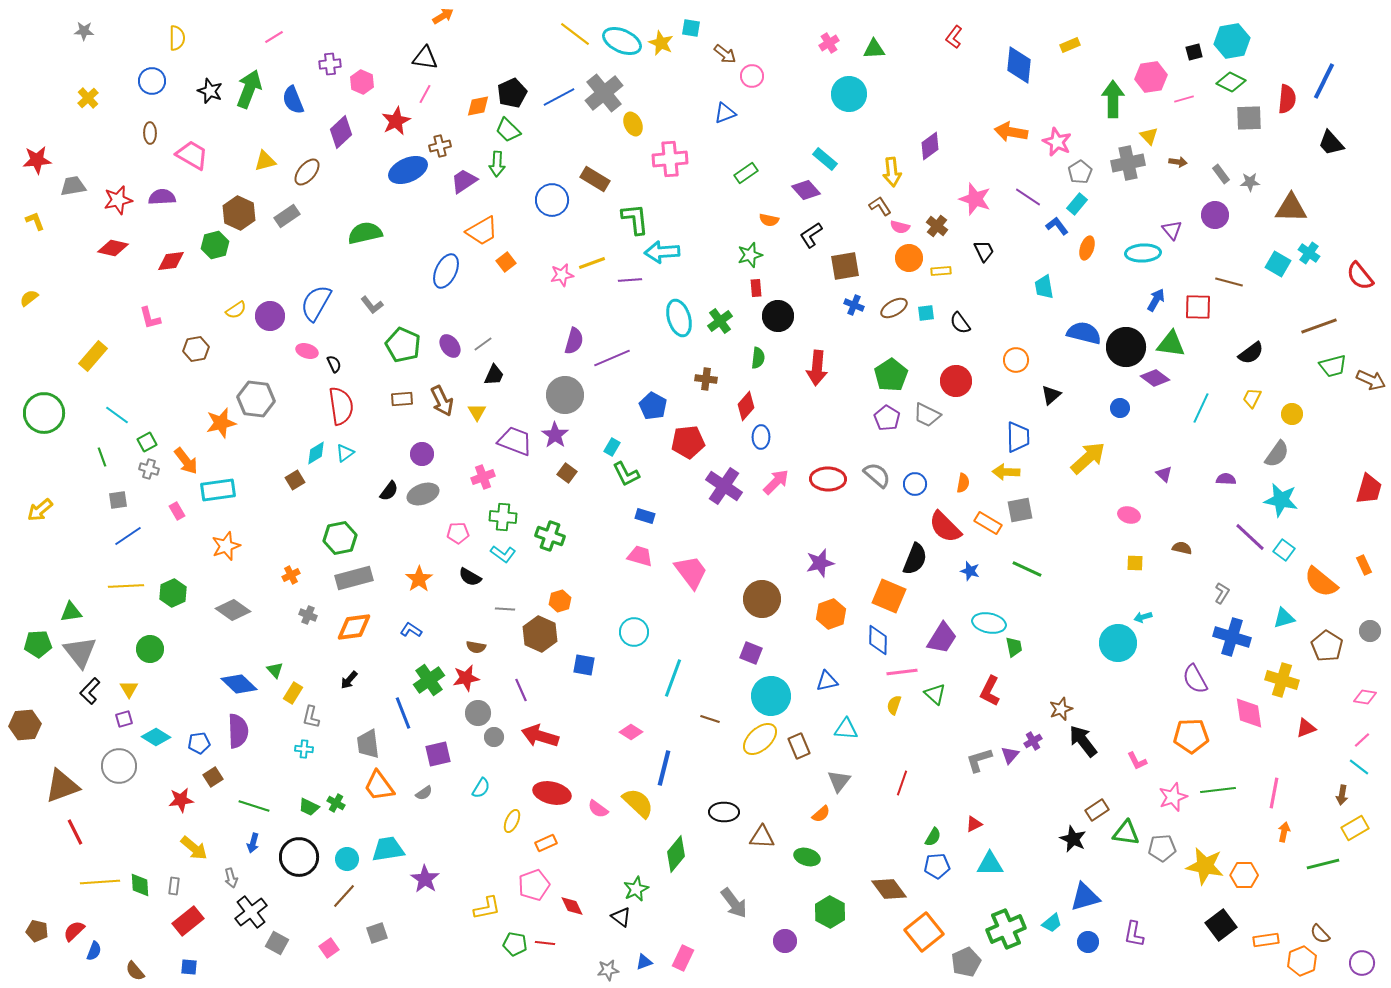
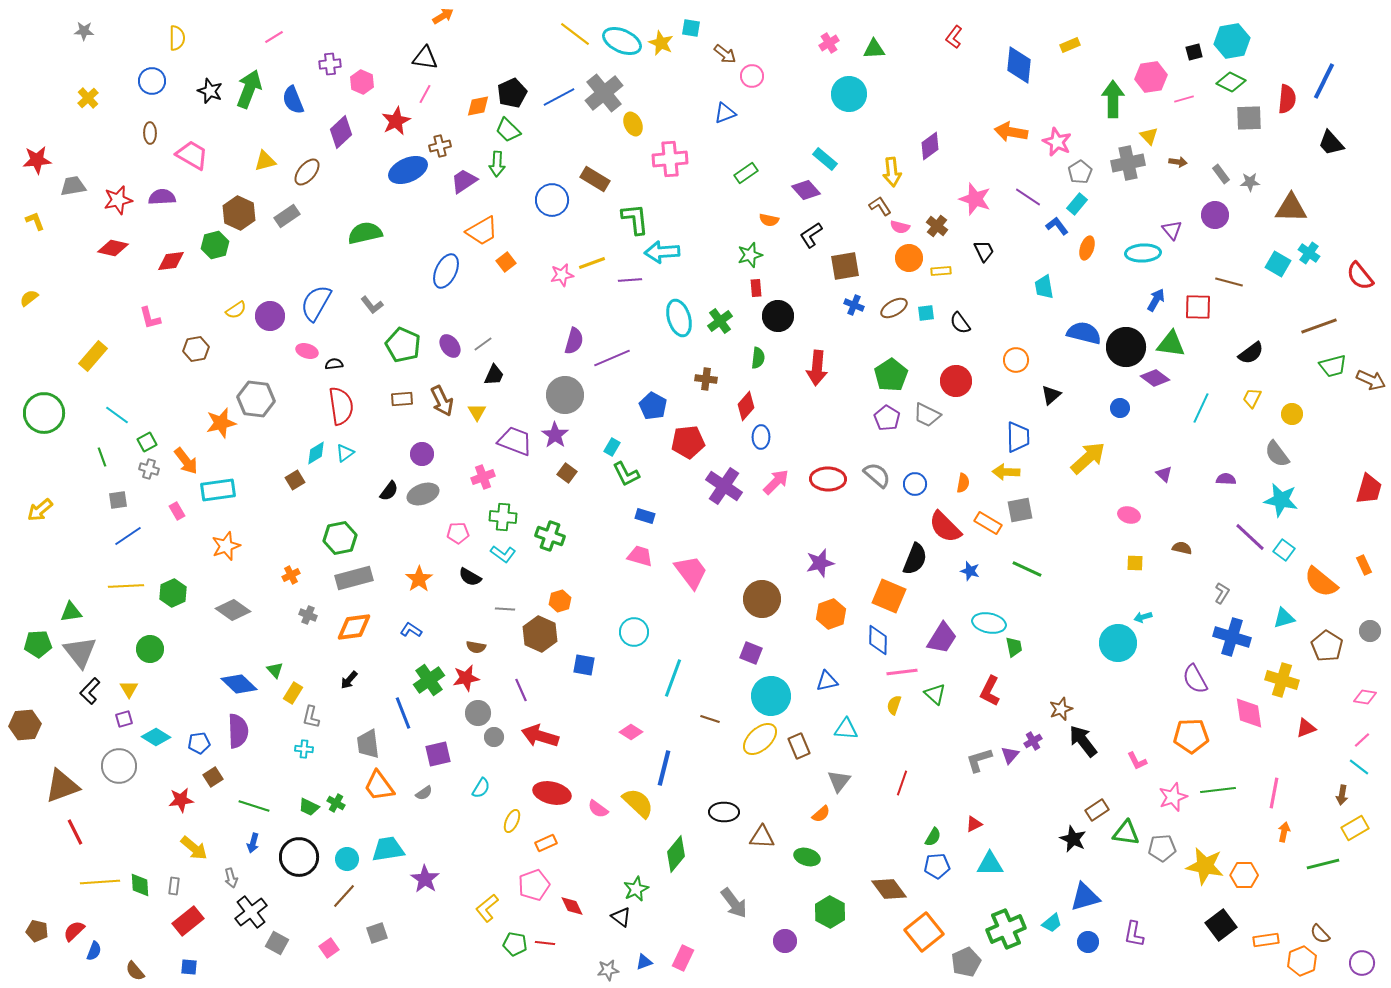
black semicircle at (334, 364): rotated 72 degrees counterclockwise
gray semicircle at (1277, 454): rotated 108 degrees clockwise
yellow L-shape at (487, 908): rotated 152 degrees clockwise
